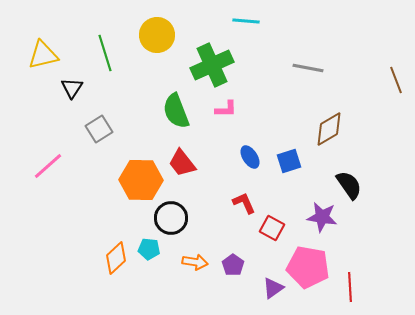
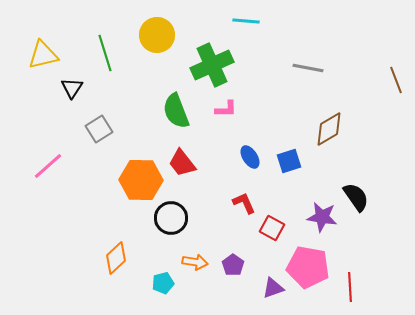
black semicircle: moved 7 px right, 12 px down
cyan pentagon: moved 14 px right, 34 px down; rotated 20 degrees counterclockwise
purple triangle: rotated 15 degrees clockwise
